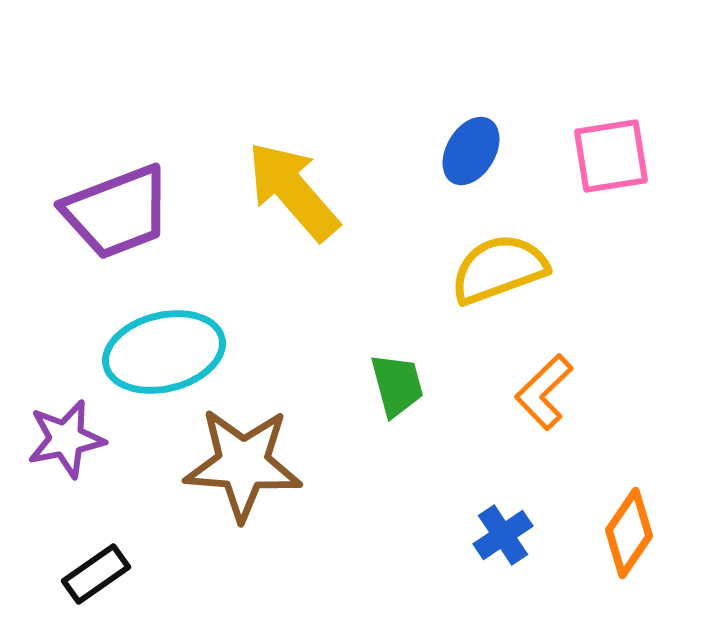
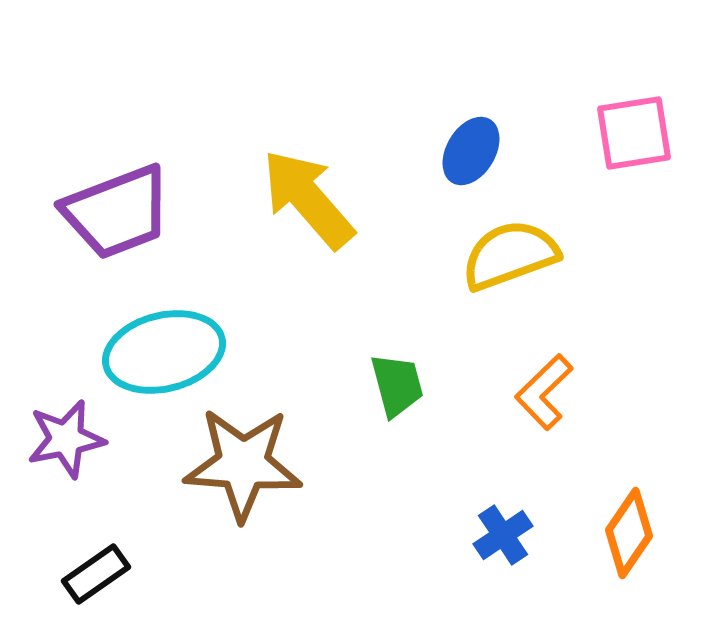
pink square: moved 23 px right, 23 px up
yellow arrow: moved 15 px right, 8 px down
yellow semicircle: moved 11 px right, 14 px up
